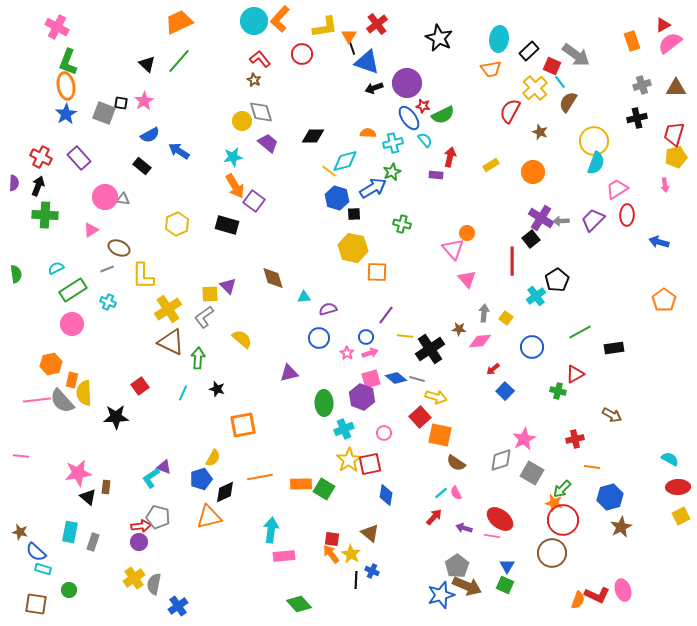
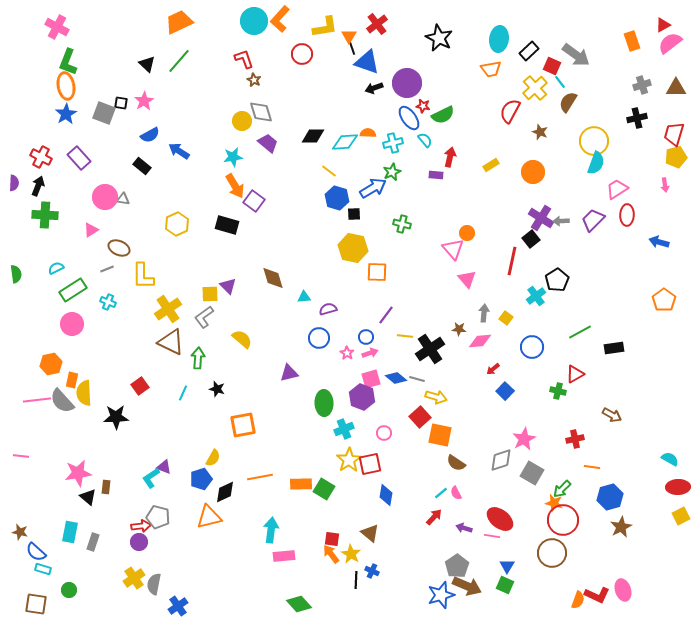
red L-shape at (260, 59): moved 16 px left; rotated 20 degrees clockwise
cyan diamond at (345, 161): moved 19 px up; rotated 12 degrees clockwise
red line at (512, 261): rotated 12 degrees clockwise
